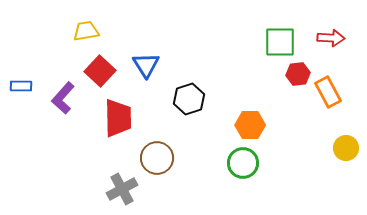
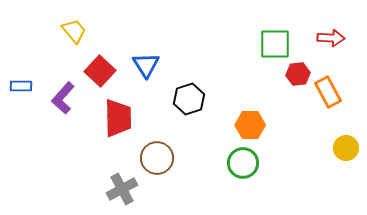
yellow trapezoid: moved 12 px left; rotated 60 degrees clockwise
green square: moved 5 px left, 2 px down
